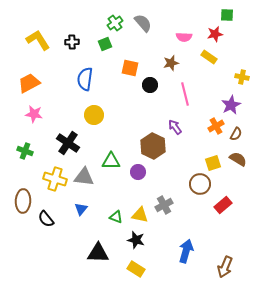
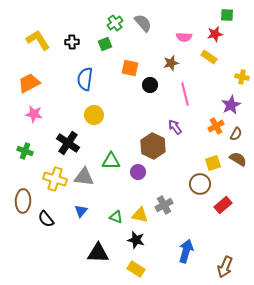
blue triangle at (81, 209): moved 2 px down
